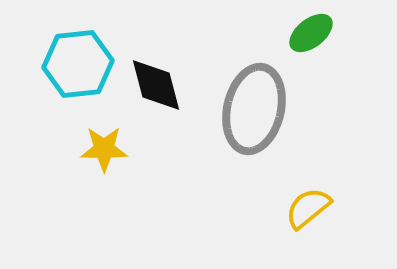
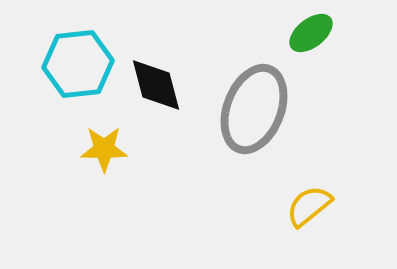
gray ellipse: rotated 8 degrees clockwise
yellow semicircle: moved 1 px right, 2 px up
